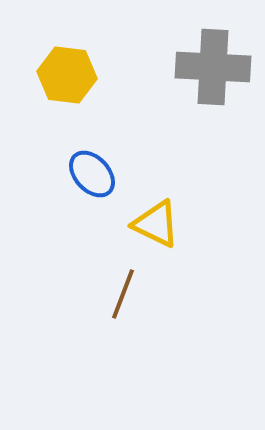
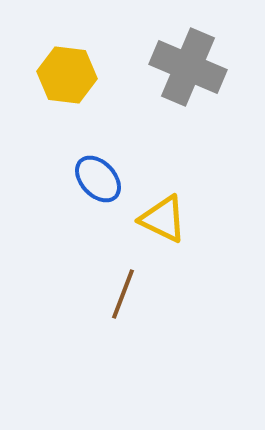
gray cross: moved 25 px left; rotated 20 degrees clockwise
blue ellipse: moved 6 px right, 5 px down
yellow triangle: moved 7 px right, 5 px up
